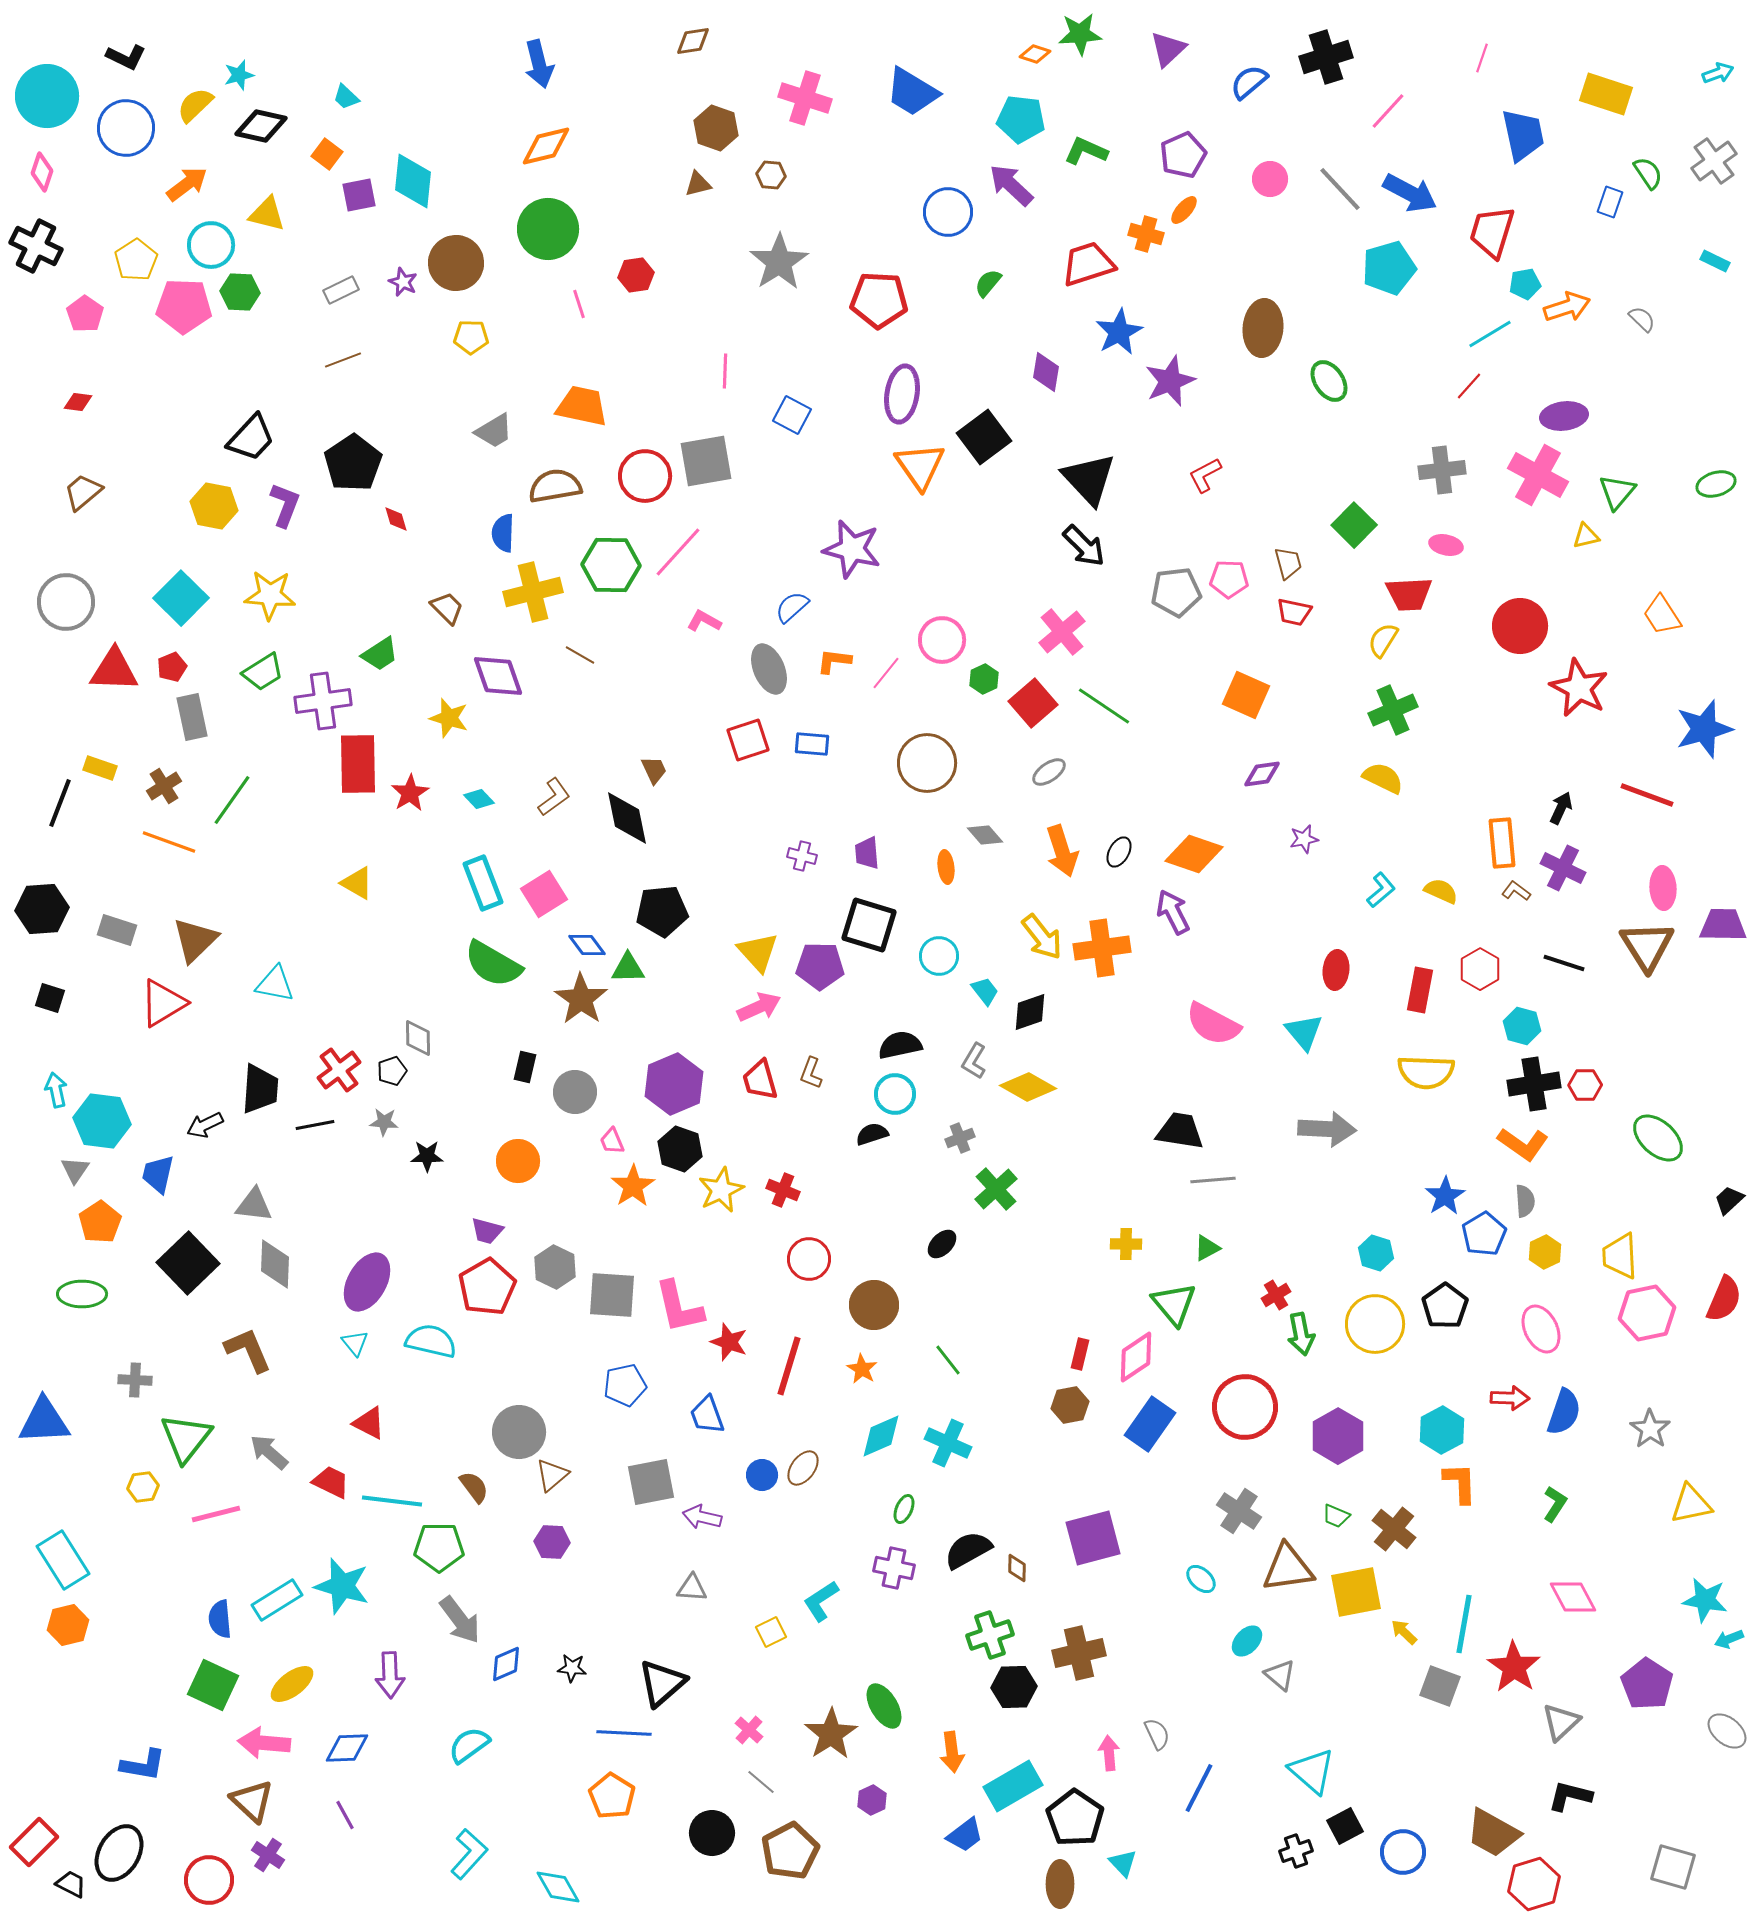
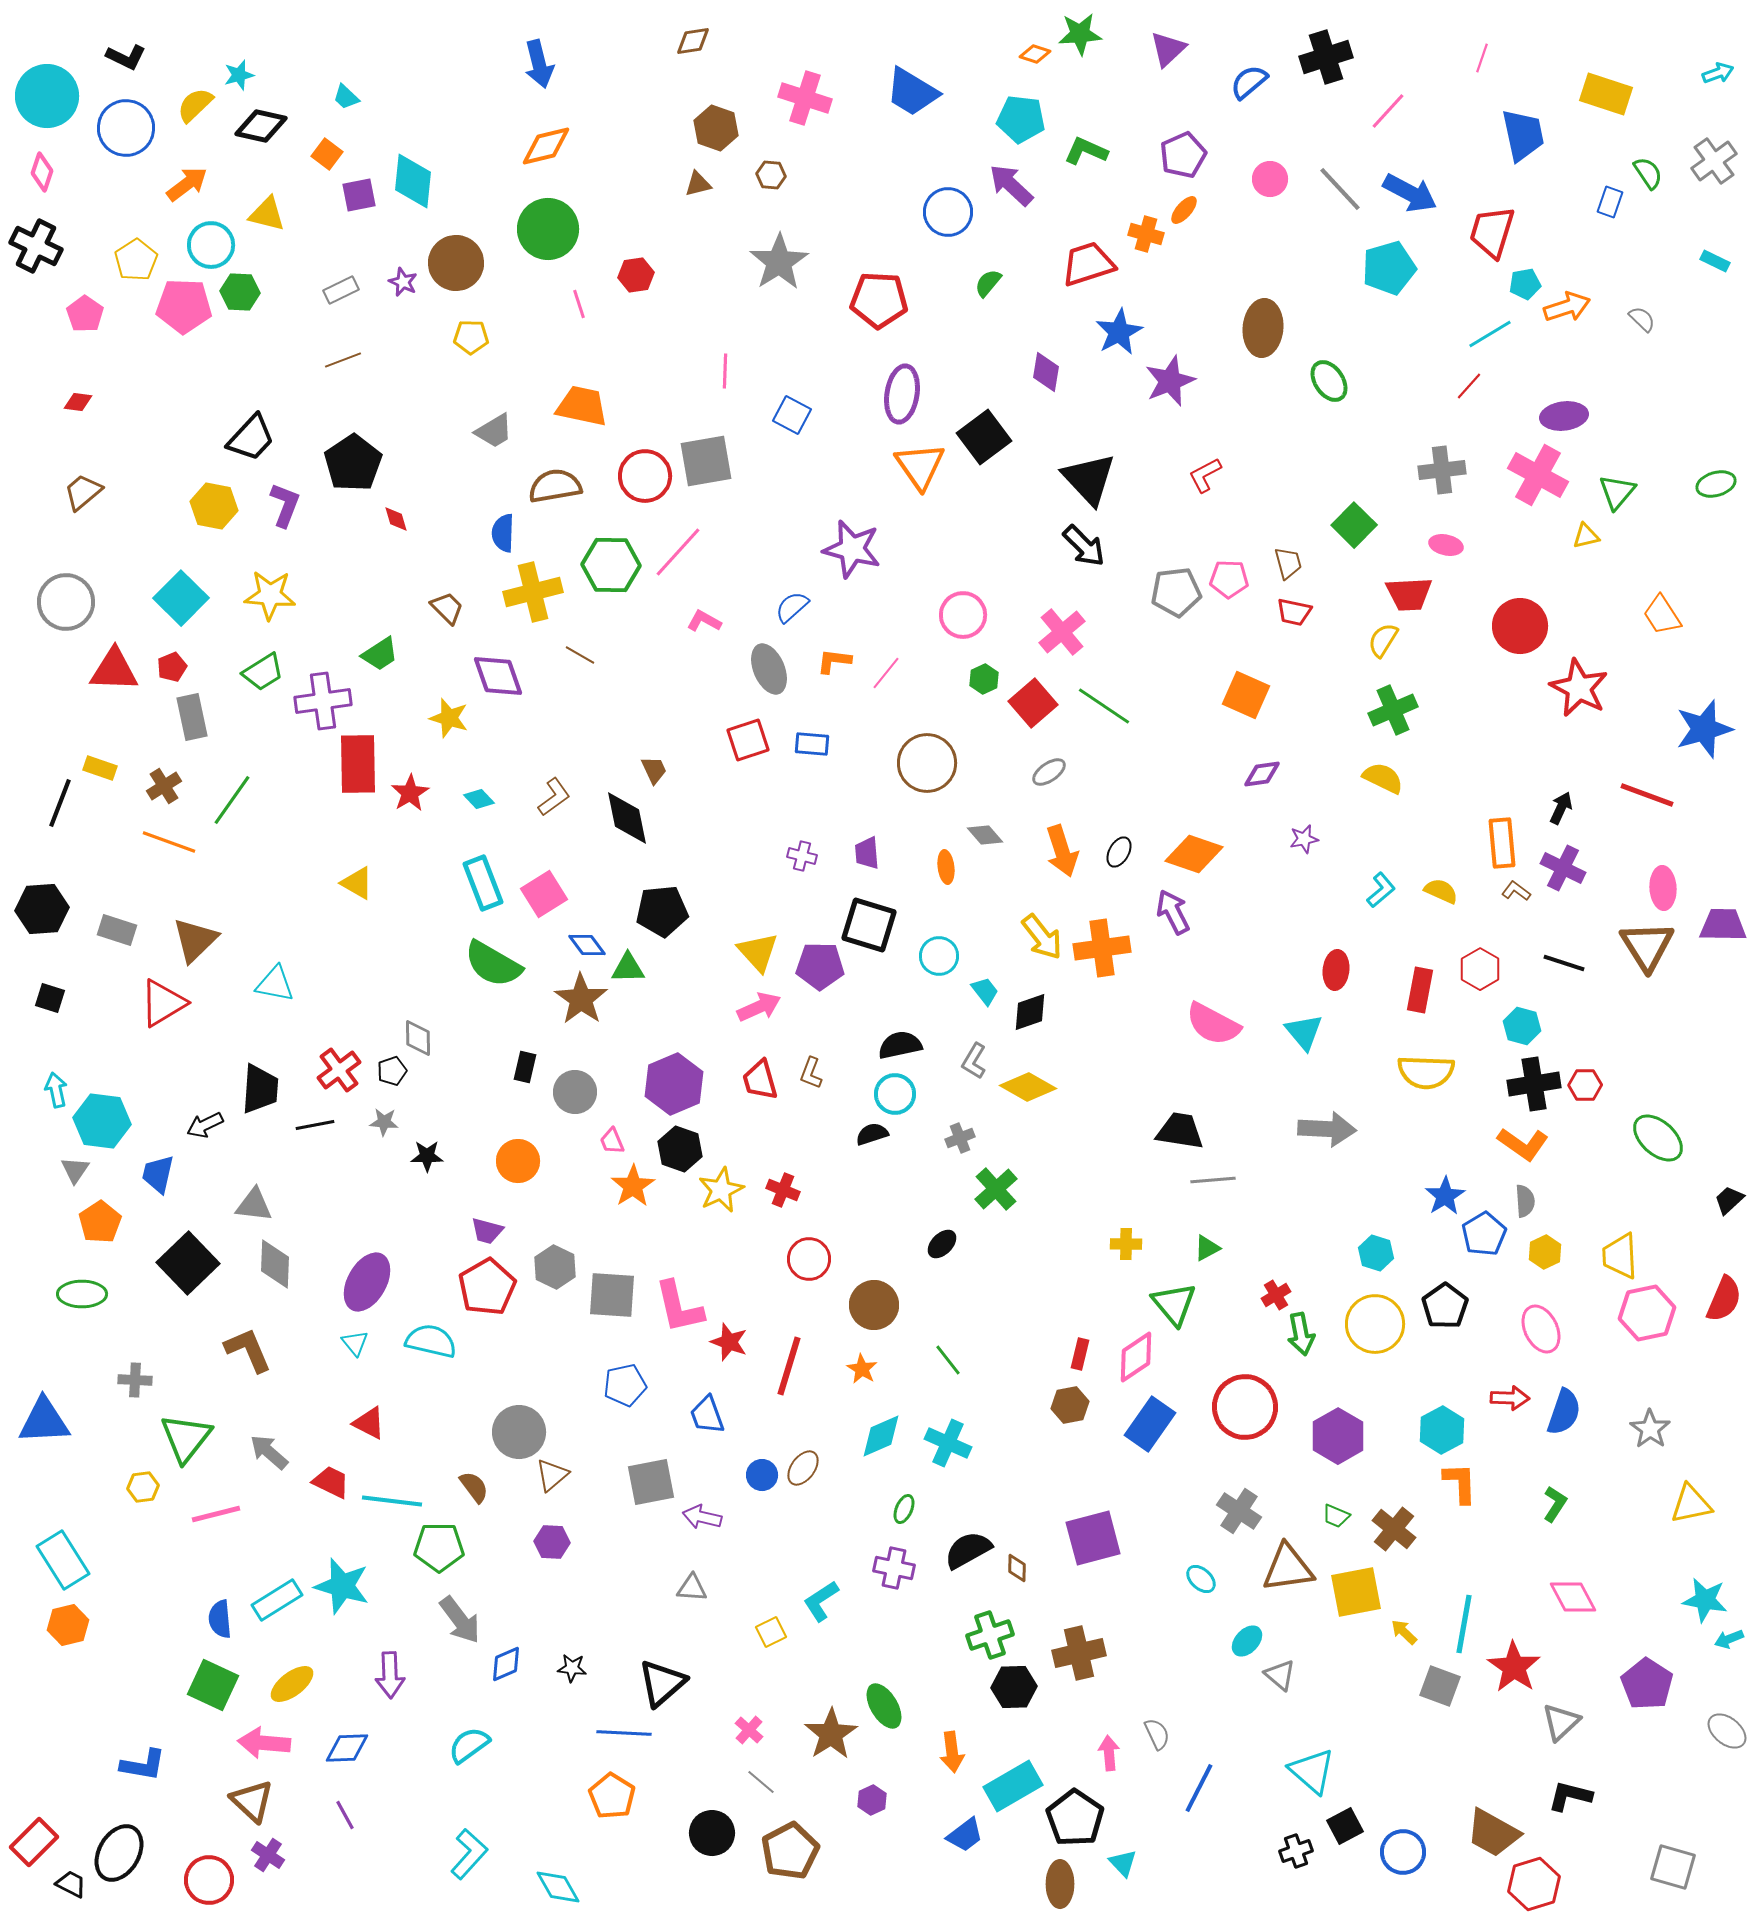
pink circle at (942, 640): moved 21 px right, 25 px up
